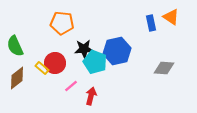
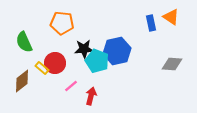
green semicircle: moved 9 px right, 4 px up
cyan pentagon: moved 2 px right, 1 px up
gray diamond: moved 8 px right, 4 px up
brown diamond: moved 5 px right, 3 px down
